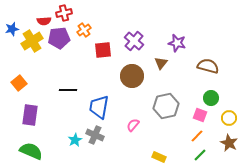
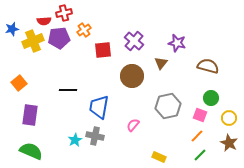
yellow cross: moved 1 px right; rotated 10 degrees clockwise
gray hexagon: moved 2 px right
gray cross: moved 1 px down; rotated 12 degrees counterclockwise
